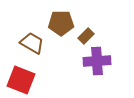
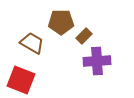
brown pentagon: moved 1 px up
brown rectangle: moved 2 px left
